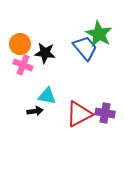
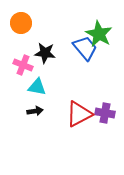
orange circle: moved 1 px right, 21 px up
cyan triangle: moved 10 px left, 9 px up
